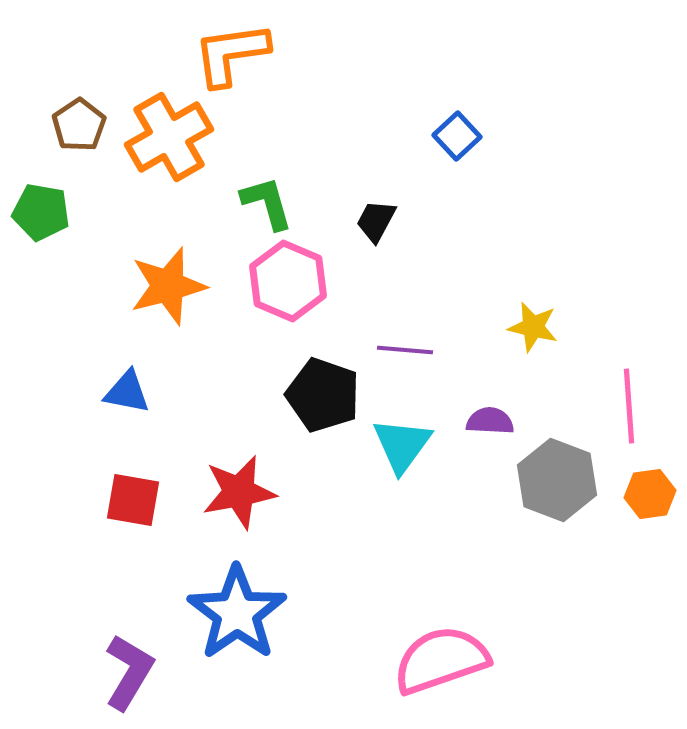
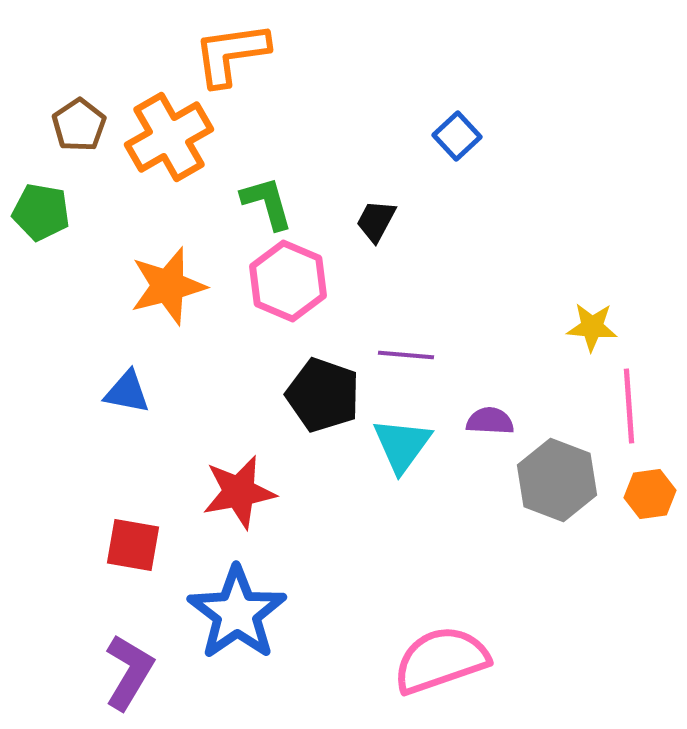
yellow star: moved 59 px right; rotated 9 degrees counterclockwise
purple line: moved 1 px right, 5 px down
red square: moved 45 px down
